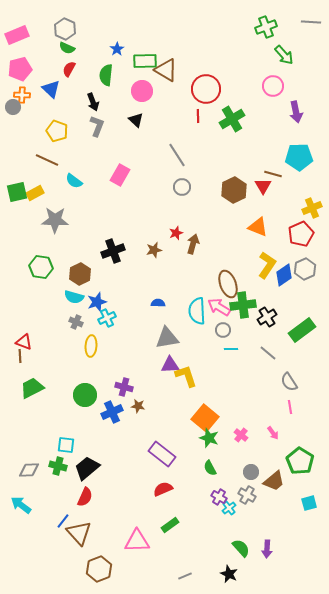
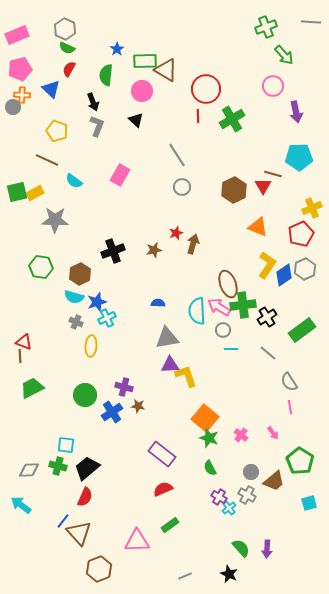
blue cross at (112, 412): rotated 10 degrees counterclockwise
